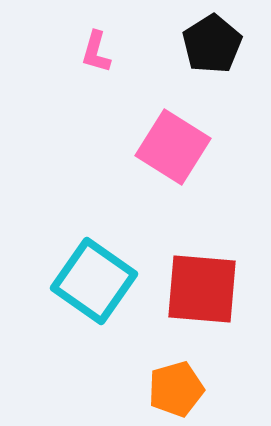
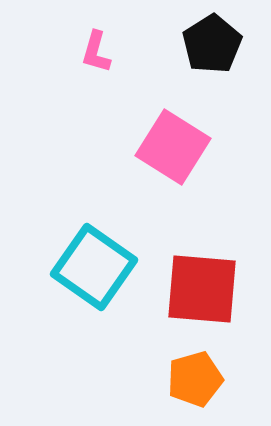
cyan square: moved 14 px up
orange pentagon: moved 19 px right, 10 px up
